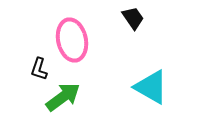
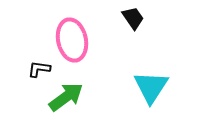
black L-shape: rotated 80 degrees clockwise
cyan triangle: rotated 33 degrees clockwise
green arrow: moved 3 px right
